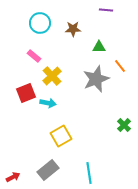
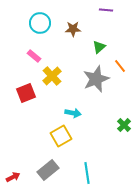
green triangle: rotated 40 degrees counterclockwise
cyan arrow: moved 25 px right, 10 px down
cyan line: moved 2 px left
